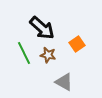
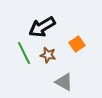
black arrow: moved 1 px up; rotated 108 degrees clockwise
